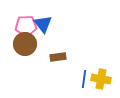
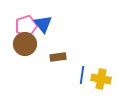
pink pentagon: rotated 15 degrees counterclockwise
blue line: moved 2 px left, 4 px up
